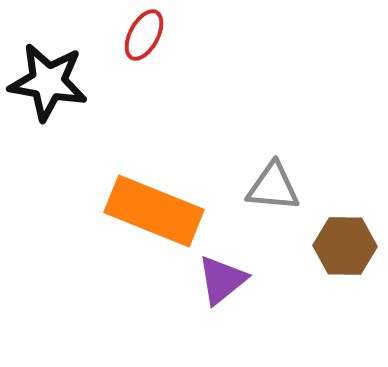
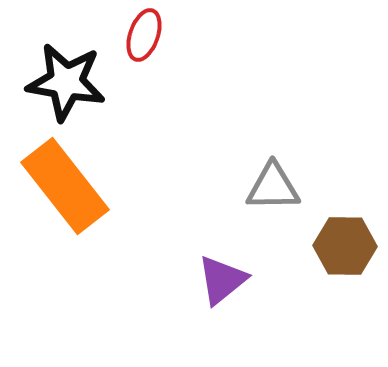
red ellipse: rotated 9 degrees counterclockwise
black star: moved 18 px right
gray triangle: rotated 6 degrees counterclockwise
orange rectangle: moved 89 px left, 25 px up; rotated 30 degrees clockwise
